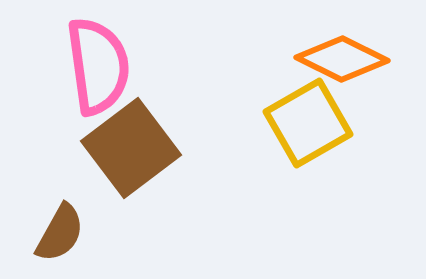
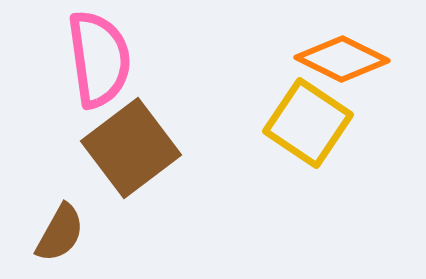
pink semicircle: moved 1 px right, 7 px up
yellow square: rotated 26 degrees counterclockwise
